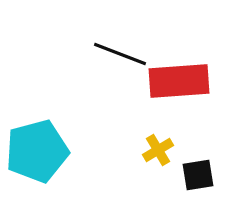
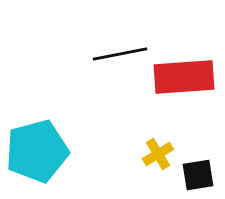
black line: rotated 32 degrees counterclockwise
red rectangle: moved 5 px right, 4 px up
yellow cross: moved 4 px down
